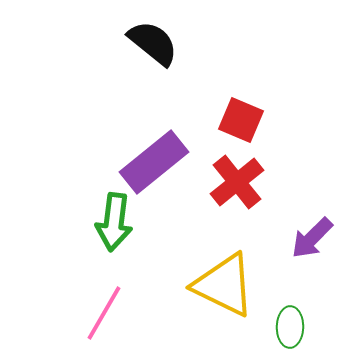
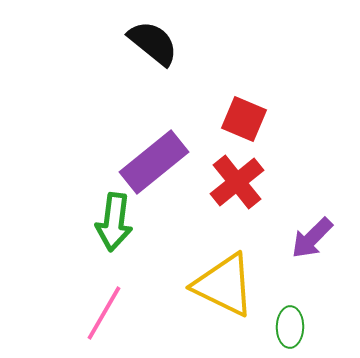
red square: moved 3 px right, 1 px up
